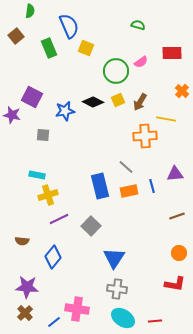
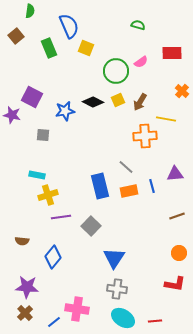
purple line at (59, 219): moved 2 px right, 2 px up; rotated 18 degrees clockwise
